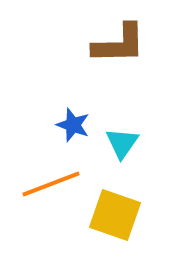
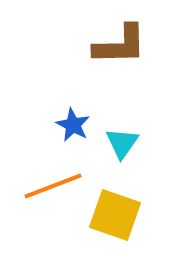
brown L-shape: moved 1 px right, 1 px down
blue star: rotated 8 degrees clockwise
orange line: moved 2 px right, 2 px down
